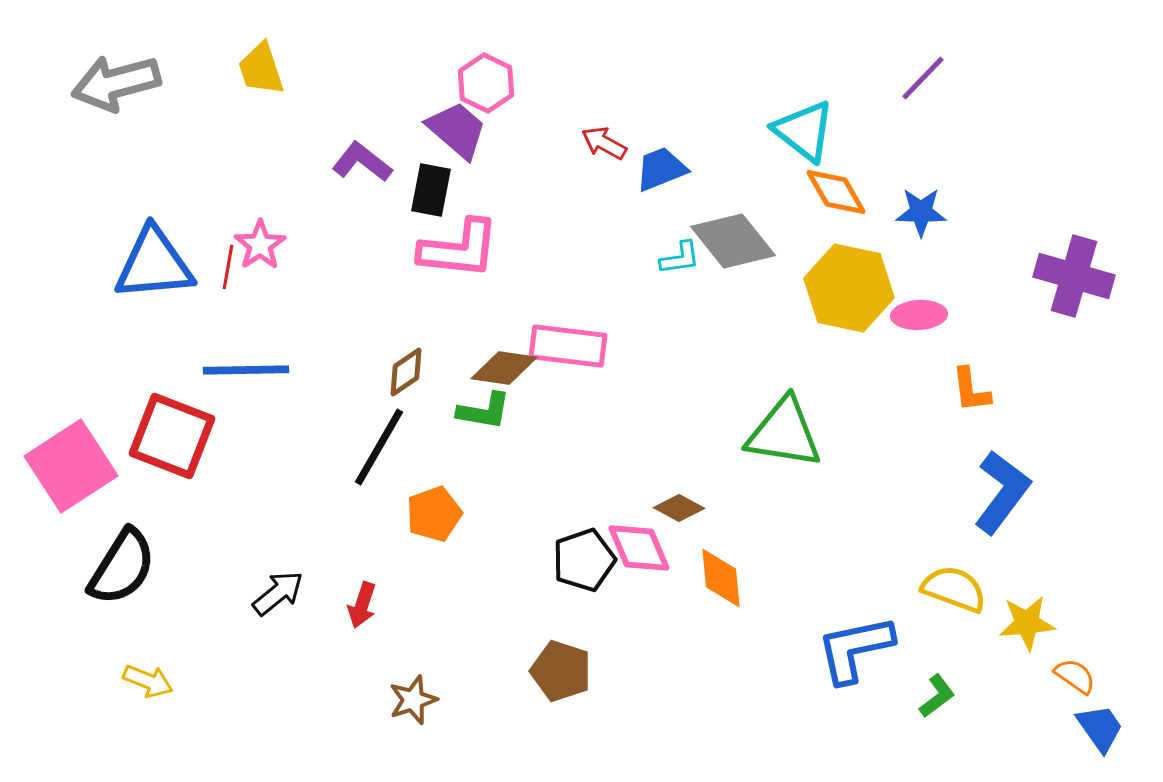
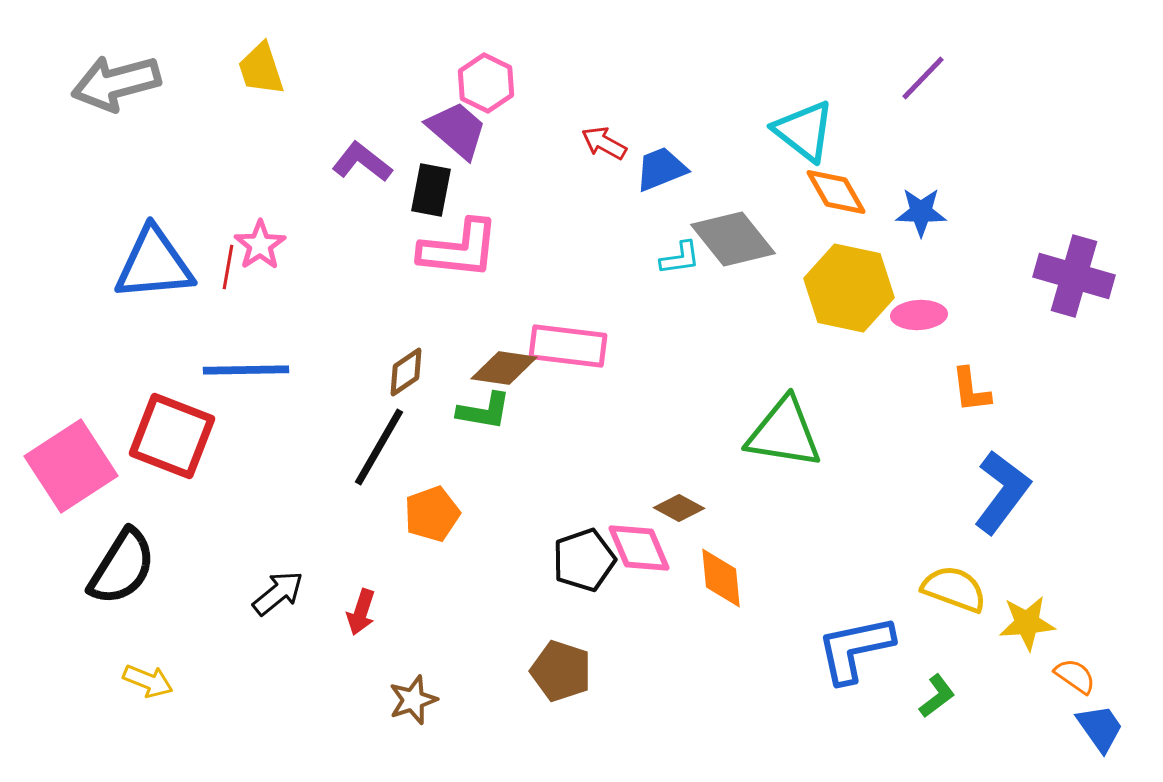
gray diamond at (733, 241): moved 2 px up
orange pentagon at (434, 514): moved 2 px left
red arrow at (362, 605): moved 1 px left, 7 px down
